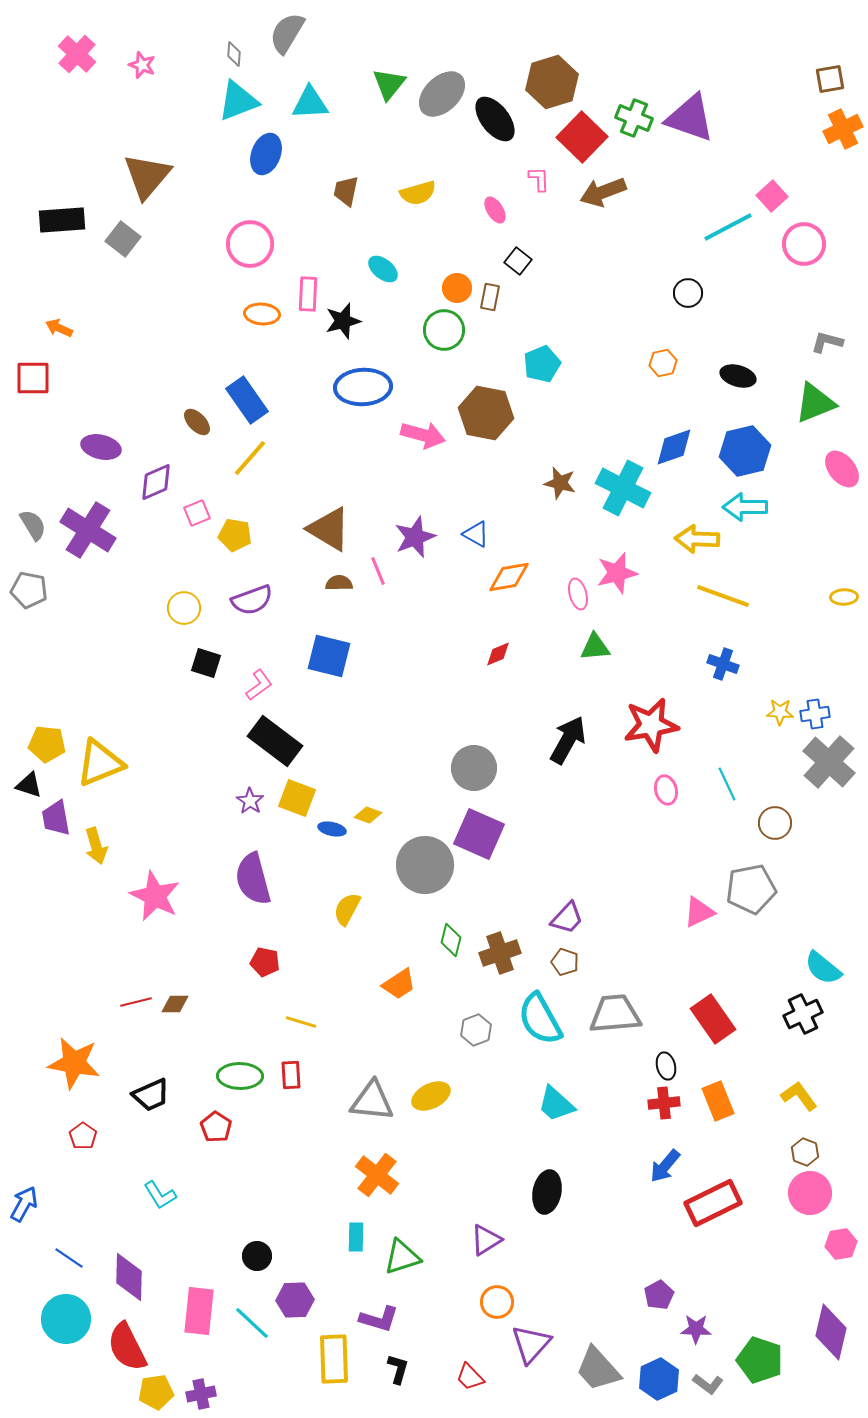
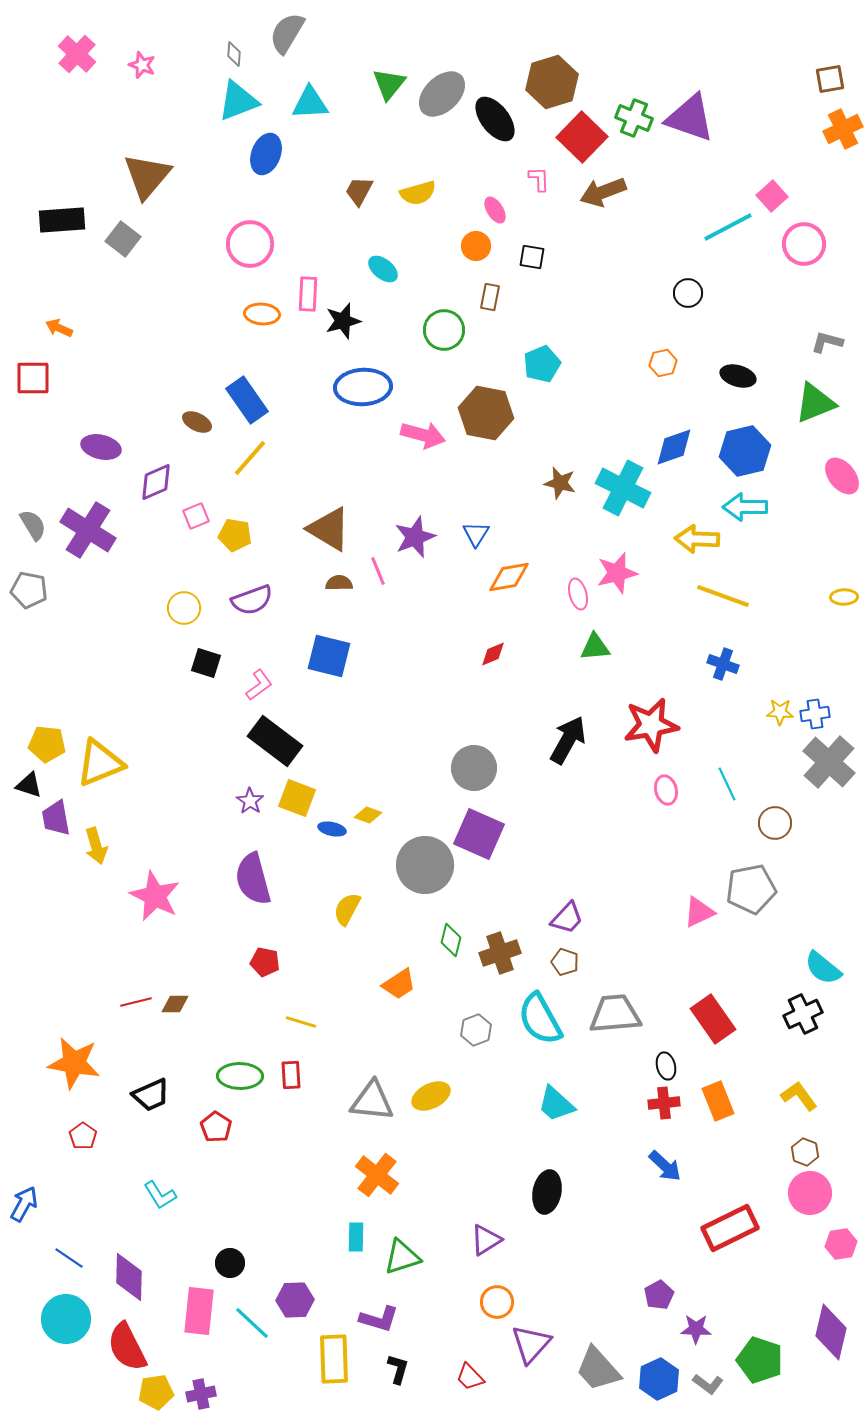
brown trapezoid at (346, 191): moved 13 px right; rotated 16 degrees clockwise
black square at (518, 261): moved 14 px right, 4 px up; rotated 28 degrees counterclockwise
orange circle at (457, 288): moved 19 px right, 42 px up
brown ellipse at (197, 422): rotated 20 degrees counterclockwise
pink ellipse at (842, 469): moved 7 px down
pink square at (197, 513): moved 1 px left, 3 px down
blue triangle at (476, 534): rotated 32 degrees clockwise
red diamond at (498, 654): moved 5 px left
blue arrow at (665, 1166): rotated 87 degrees counterclockwise
red rectangle at (713, 1203): moved 17 px right, 25 px down
black circle at (257, 1256): moved 27 px left, 7 px down
